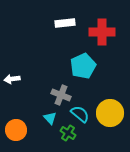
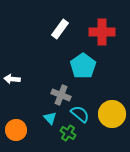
white rectangle: moved 5 px left, 6 px down; rotated 48 degrees counterclockwise
cyan pentagon: rotated 10 degrees counterclockwise
white arrow: rotated 14 degrees clockwise
yellow circle: moved 2 px right, 1 px down
